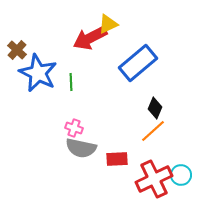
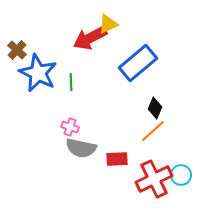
pink cross: moved 4 px left, 1 px up
